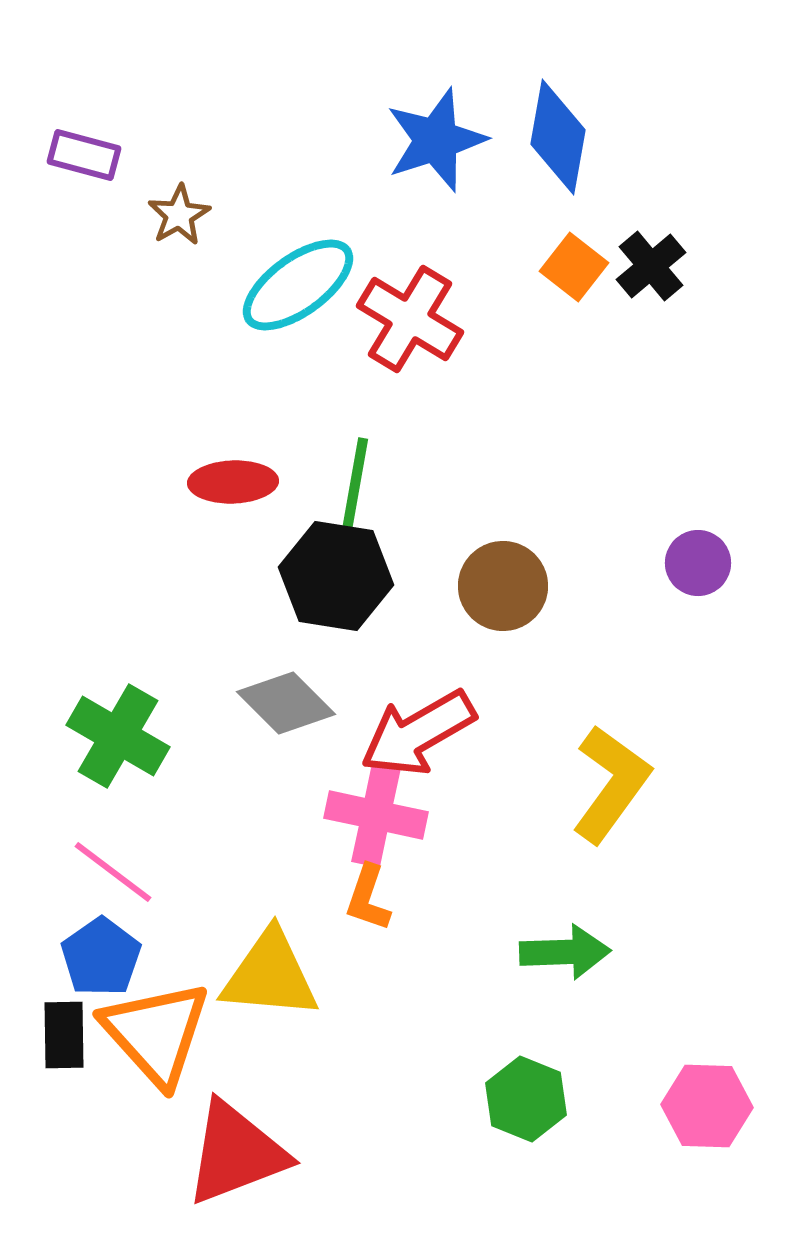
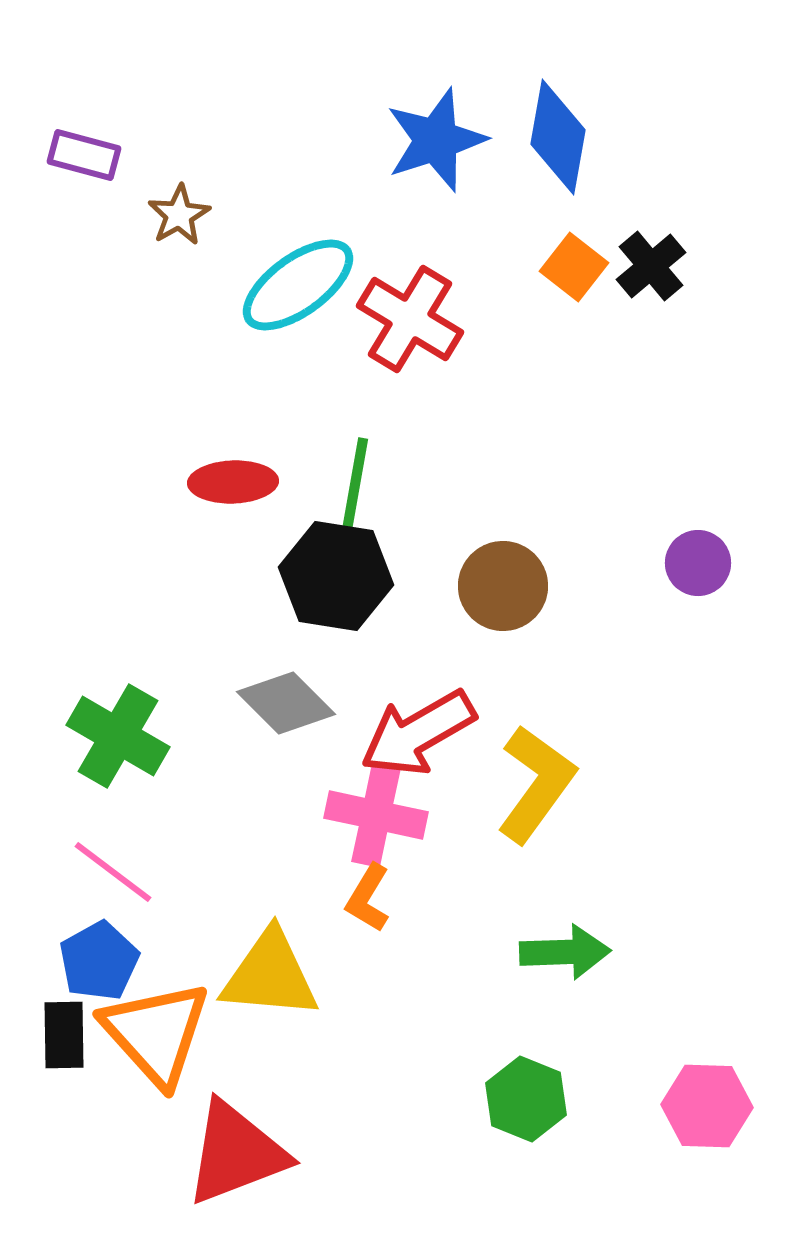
yellow L-shape: moved 75 px left
orange L-shape: rotated 12 degrees clockwise
blue pentagon: moved 2 px left, 4 px down; rotated 6 degrees clockwise
